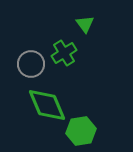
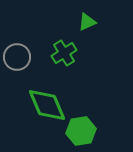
green triangle: moved 2 px right, 2 px up; rotated 42 degrees clockwise
gray circle: moved 14 px left, 7 px up
